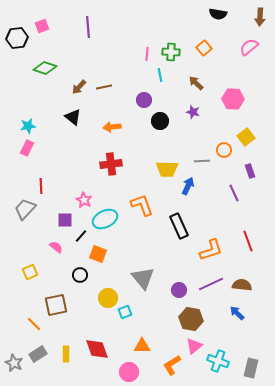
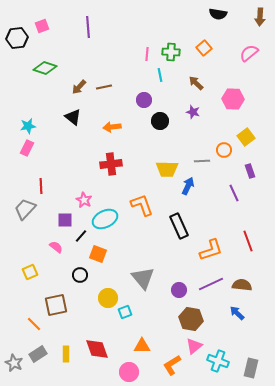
pink semicircle at (249, 47): moved 6 px down
